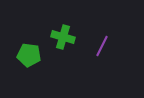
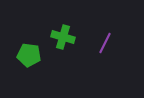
purple line: moved 3 px right, 3 px up
